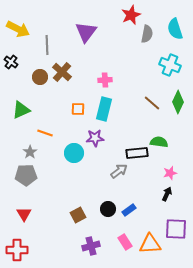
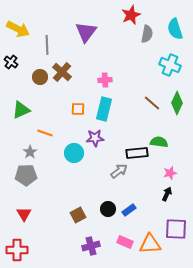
green diamond: moved 1 px left, 1 px down
pink rectangle: rotated 35 degrees counterclockwise
